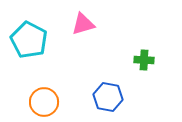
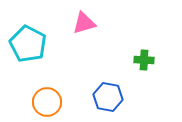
pink triangle: moved 1 px right, 1 px up
cyan pentagon: moved 1 px left, 4 px down
orange circle: moved 3 px right
